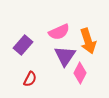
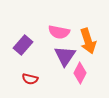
pink semicircle: rotated 35 degrees clockwise
red semicircle: rotated 77 degrees clockwise
